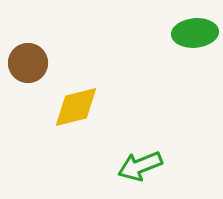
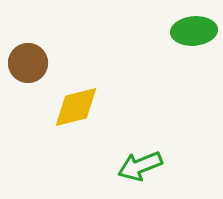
green ellipse: moved 1 px left, 2 px up
